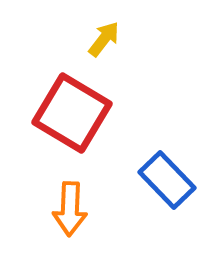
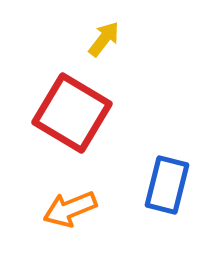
blue rectangle: moved 5 px down; rotated 58 degrees clockwise
orange arrow: rotated 66 degrees clockwise
